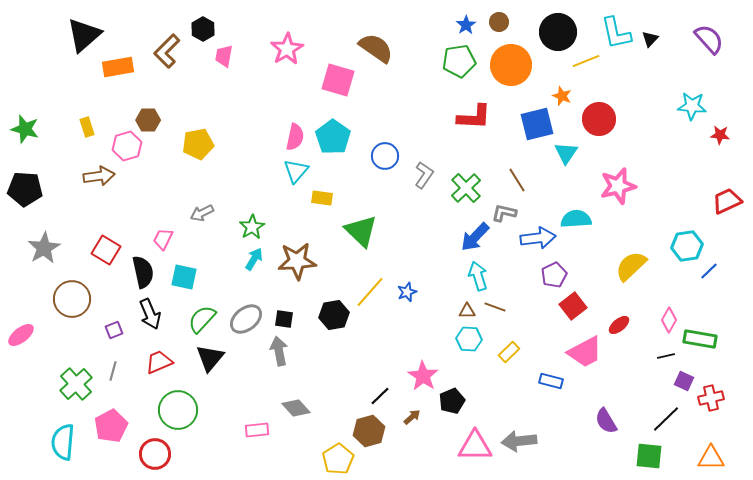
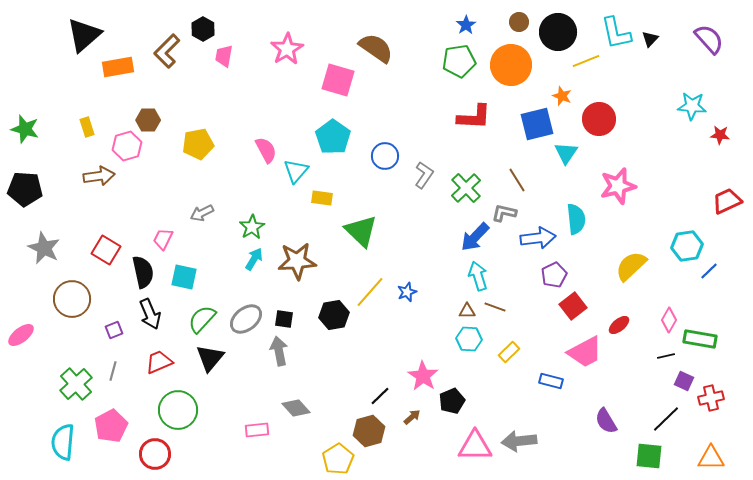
brown circle at (499, 22): moved 20 px right
pink semicircle at (295, 137): moved 29 px left, 13 px down; rotated 40 degrees counterclockwise
cyan semicircle at (576, 219): rotated 88 degrees clockwise
gray star at (44, 248): rotated 16 degrees counterclockwise
